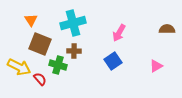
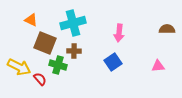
orange triangle: rotated 32 degrees counterclockwise
pink arrow: rotated 24 degrees counterclockwise
brown square: moved 5 px right, 1 px up
blue square: moved 1 px down
pink triangle: moved 2 px right; rotated 24 degrees clockwise
